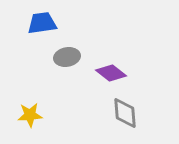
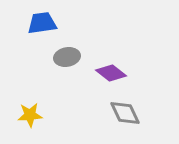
gray diamond: rotated 20 degrees counterclockwise
